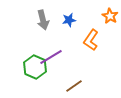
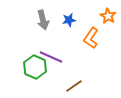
orange star: moved 2 px left
orange L-shape: moved 2 px up
purple line: rotated 55 degrees clockwise
